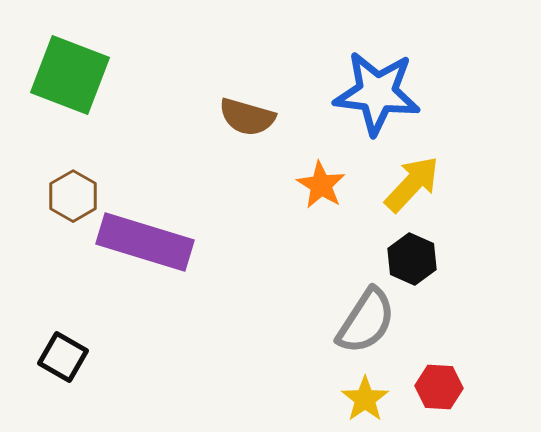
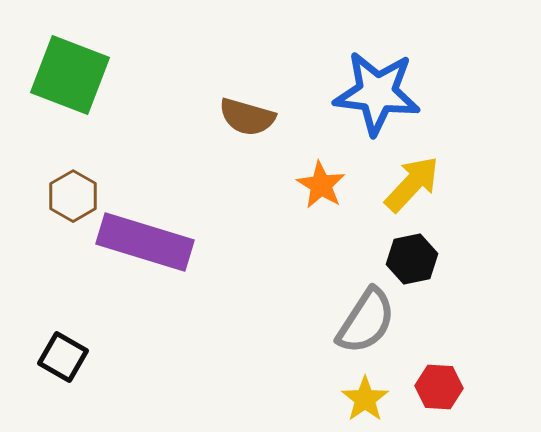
black hexagon: rotated 24 degrees clockwise
